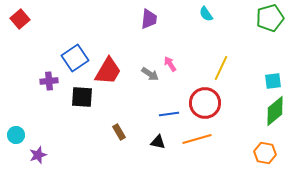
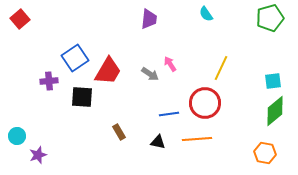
cyan circle: moved 1 px right, 1 px down
orange line: rotated 12 degrees clockwise
